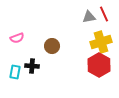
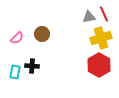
pink semicircle: rotated 24 degrees counterclockwise
yellow cross: moved 4 px up
brown circle: moved 10 px left, 12 px up
